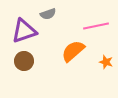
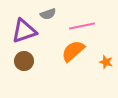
pink line: moved 14 px left
